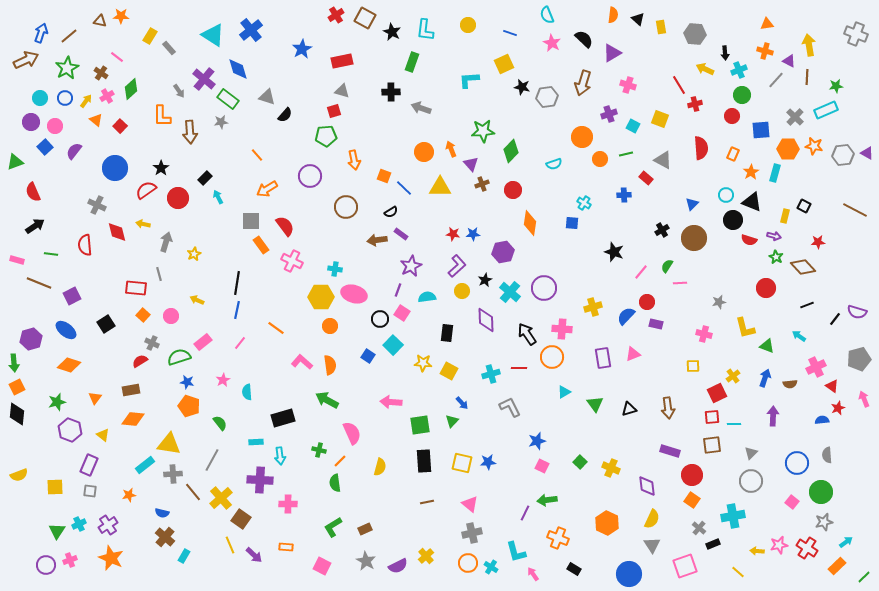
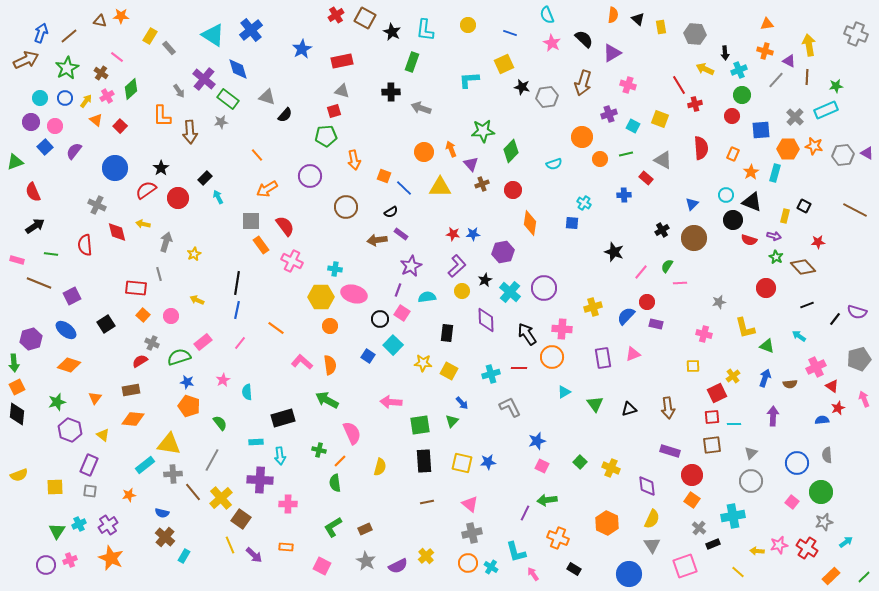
orange rectangle at (837, 566): moved 6 px left, 10 px down
